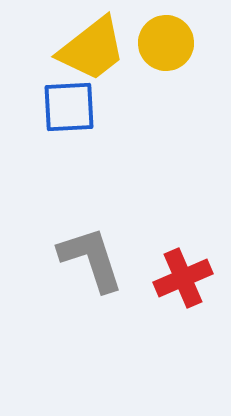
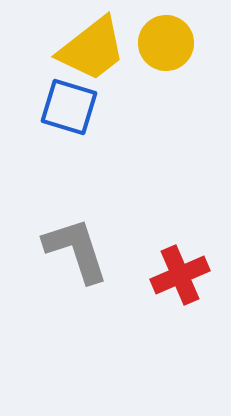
blue square: rotated 20 degrees clockwise
gray L-shape: moved 15 px left, 9 px up
red cross: moved 3 px left, 3 px up
